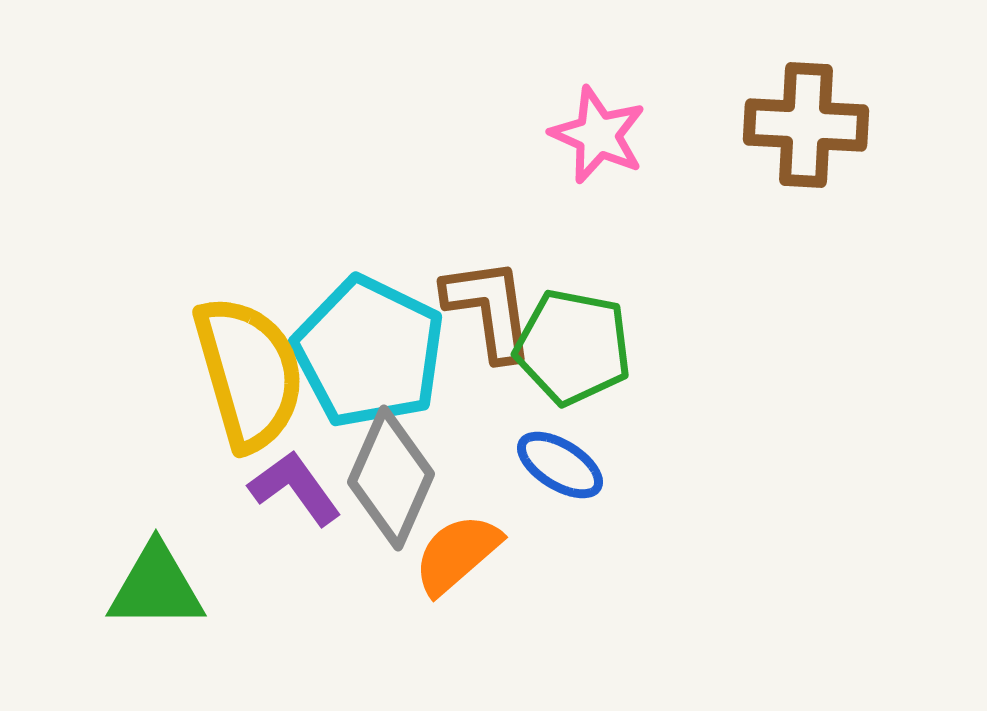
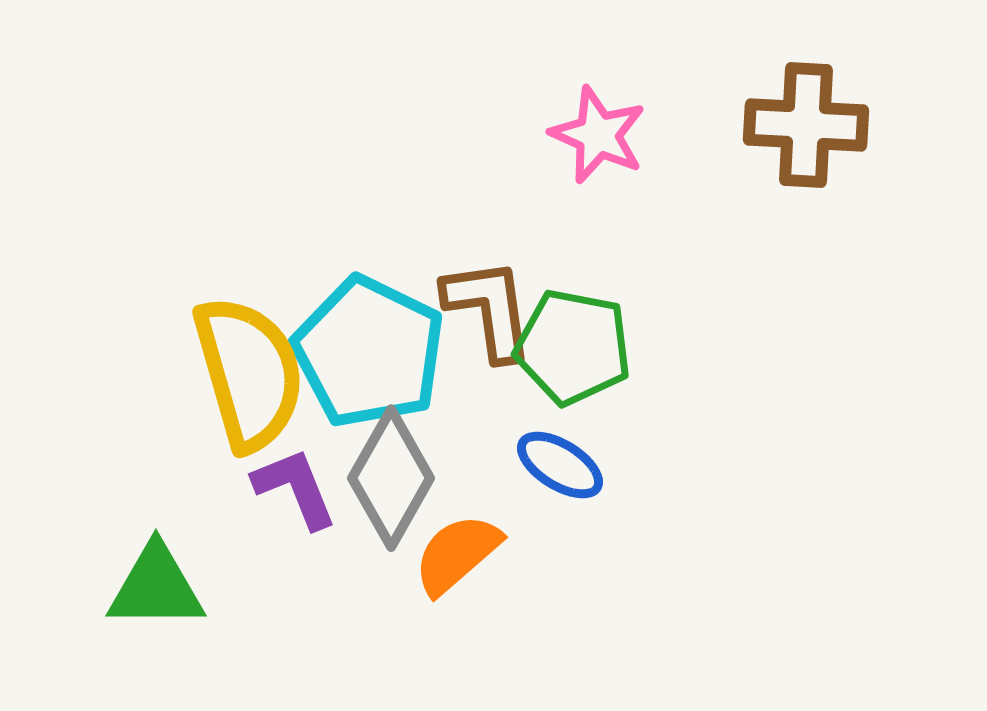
gray diamond: rotated 6 degrees clockwise
purple L-shape: rotated 14 degrees clockwise
